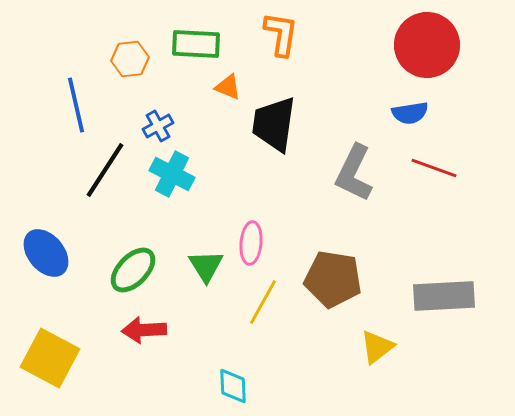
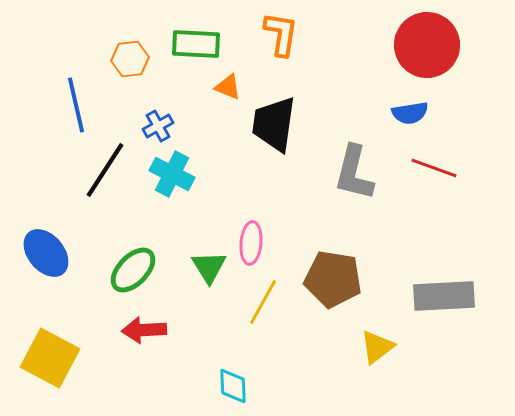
gray L-shape: rotated 12 degrees counterclockwise
green triangle: moved 3 px right, 1 px down
